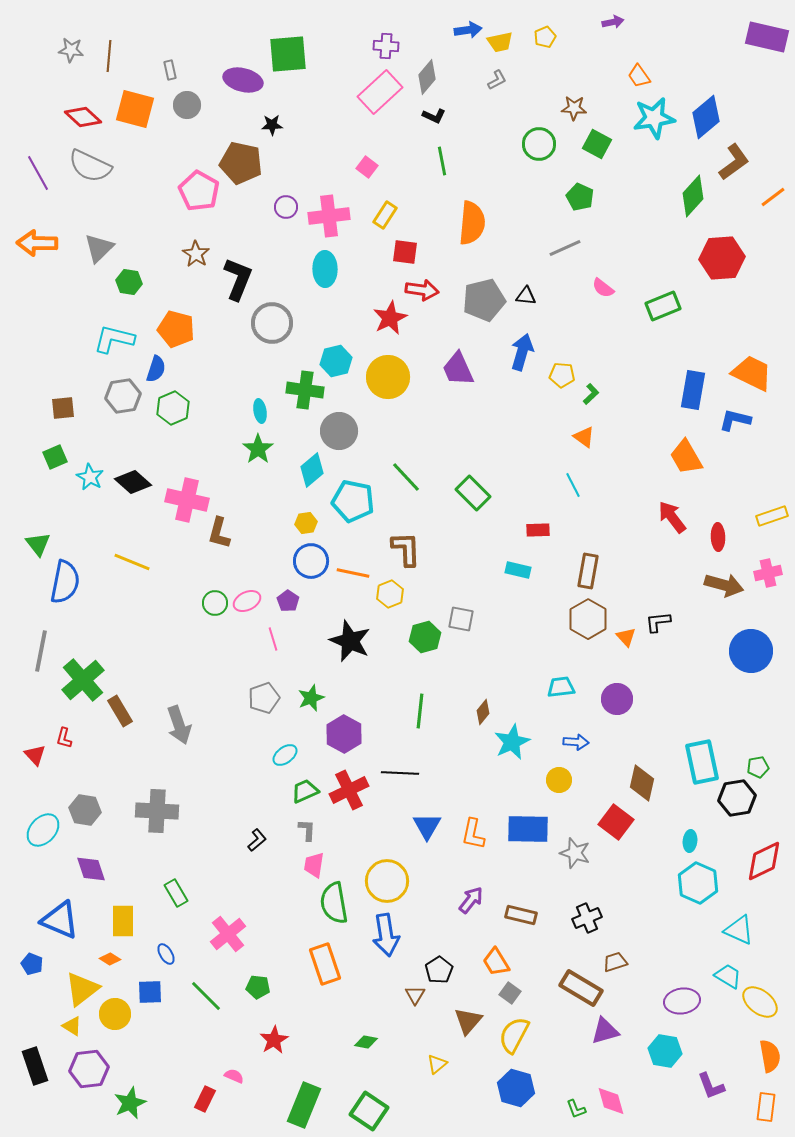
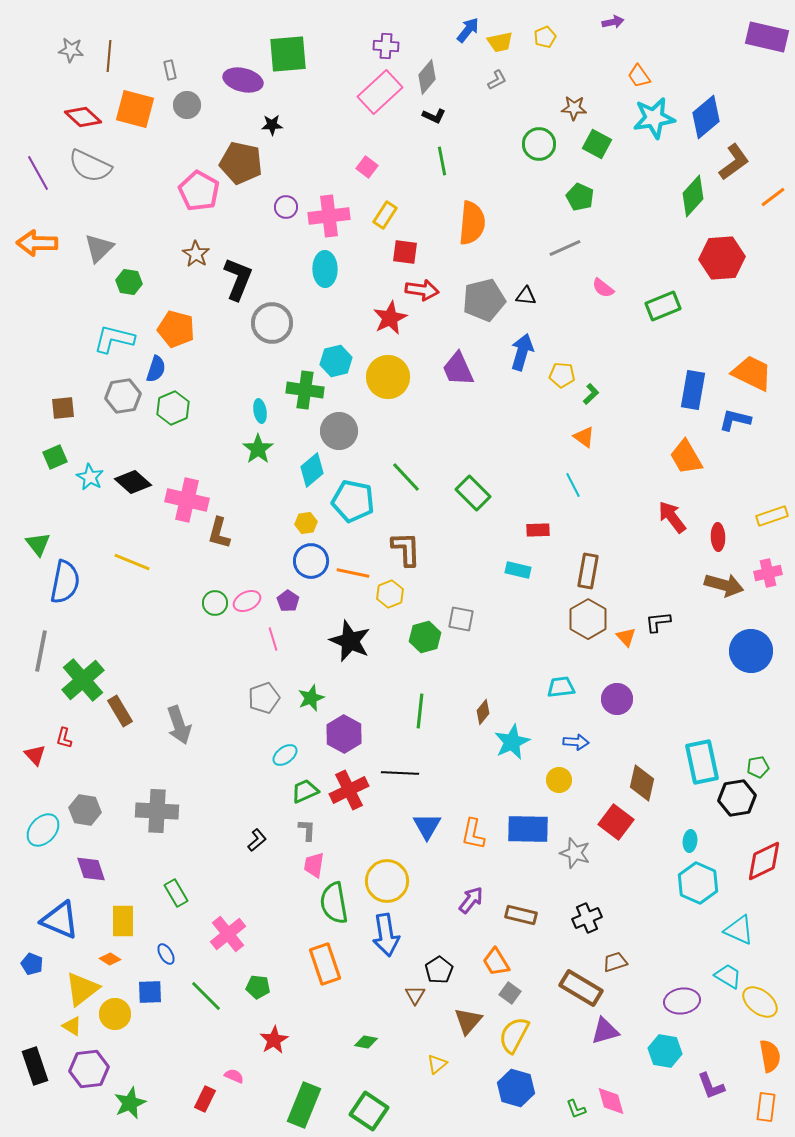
blue arrow at (468, 30): rotated 44 degrees counterclockwise
